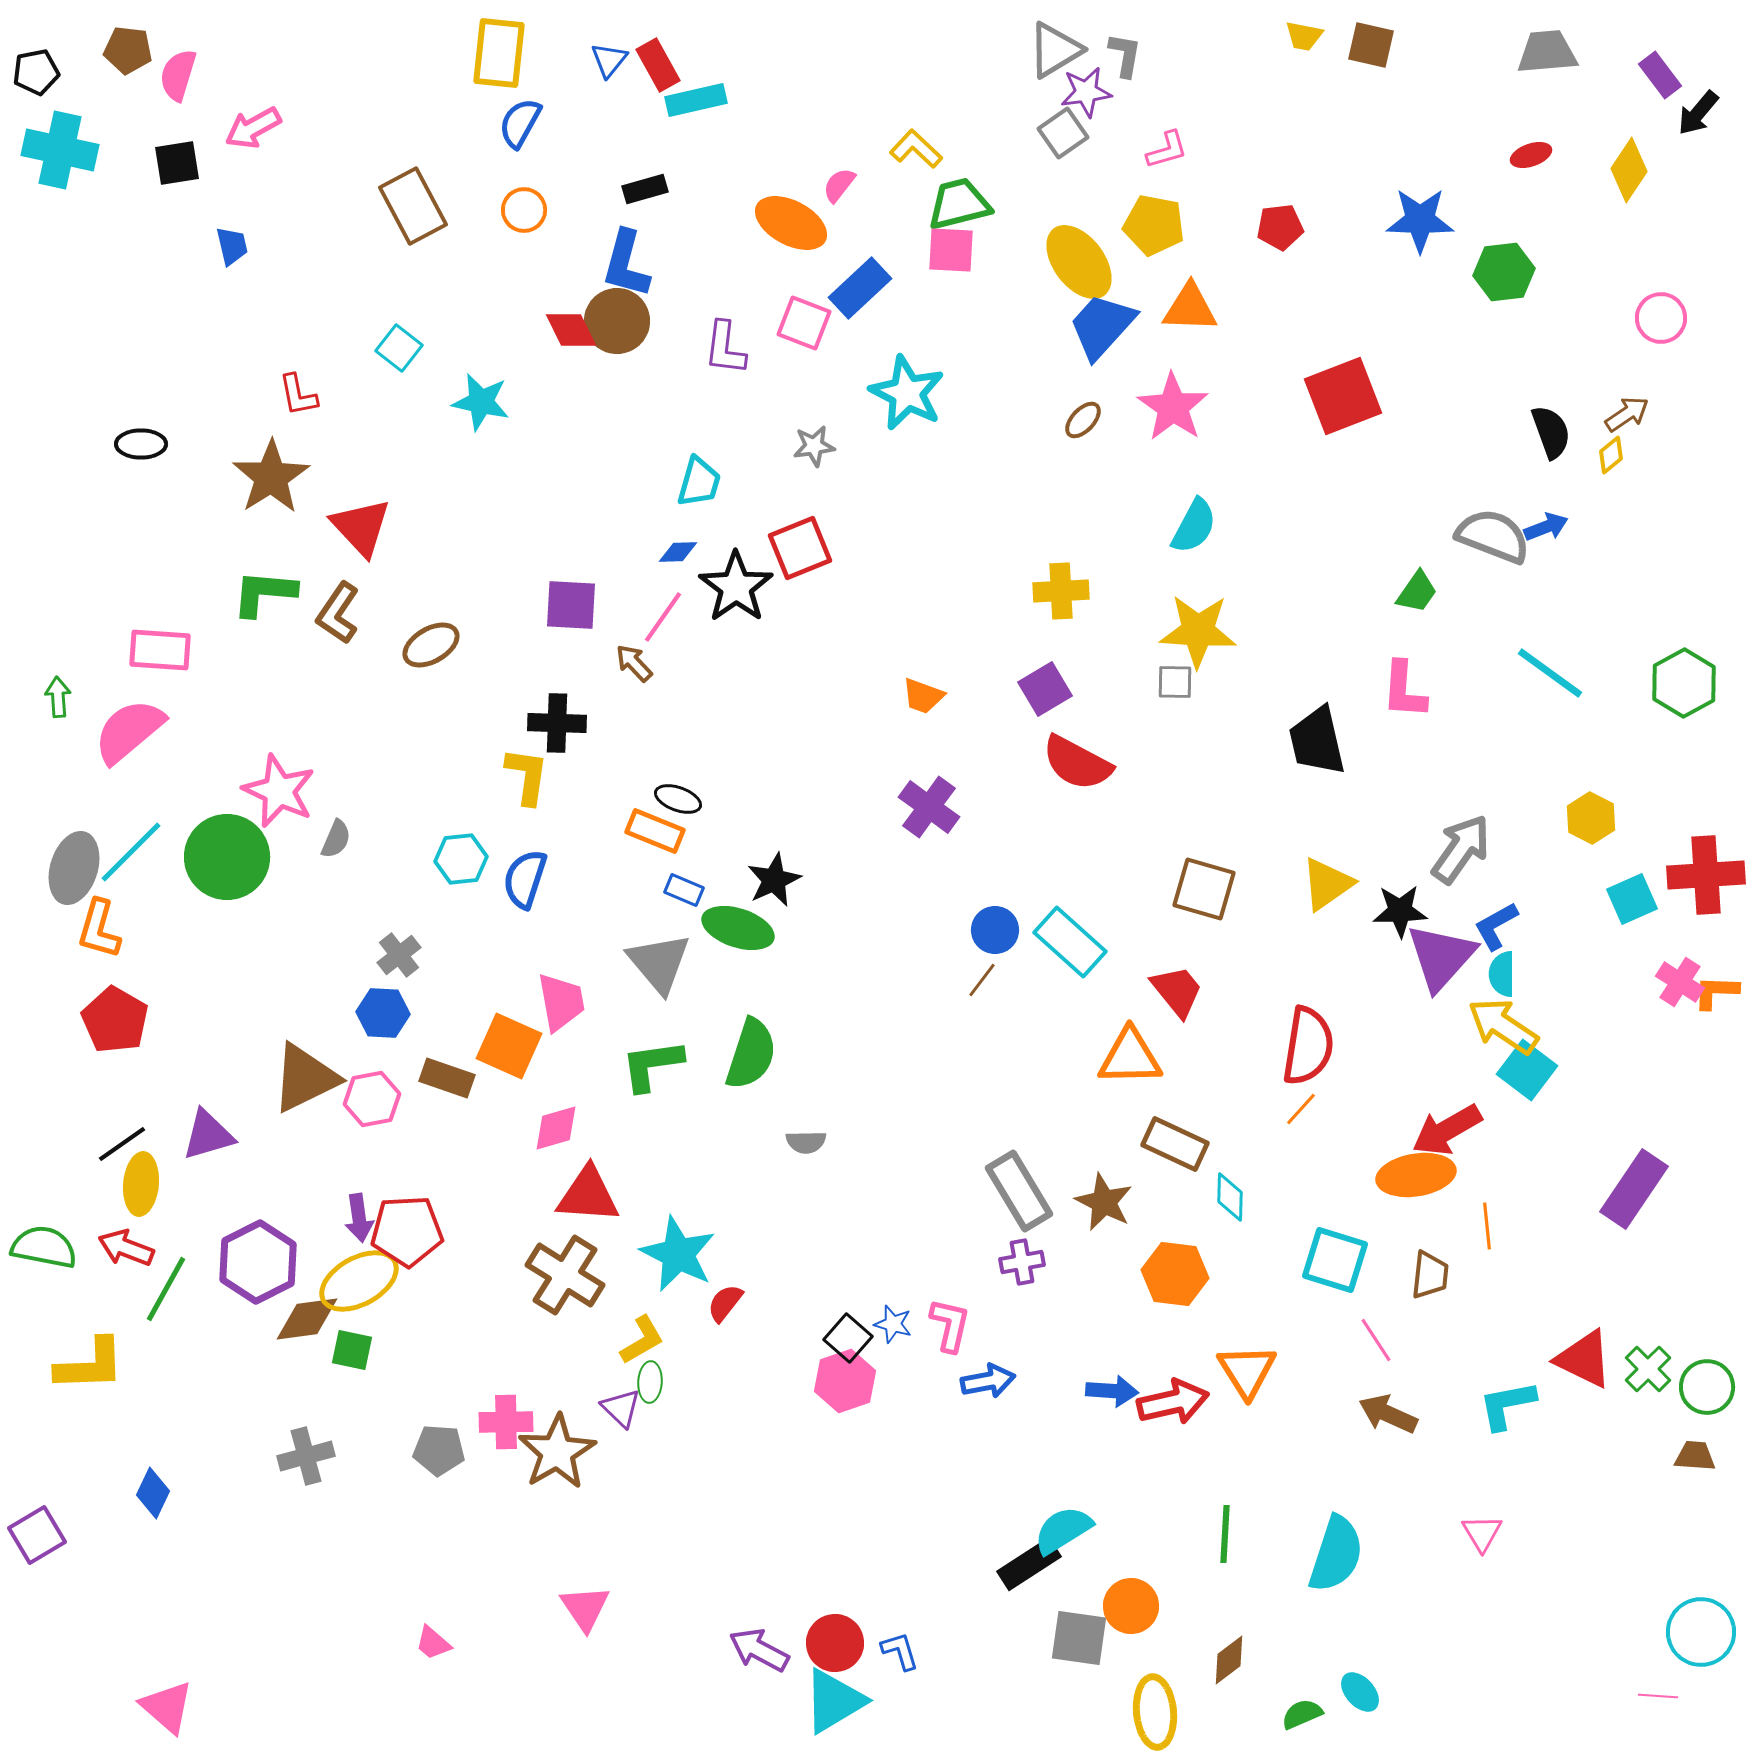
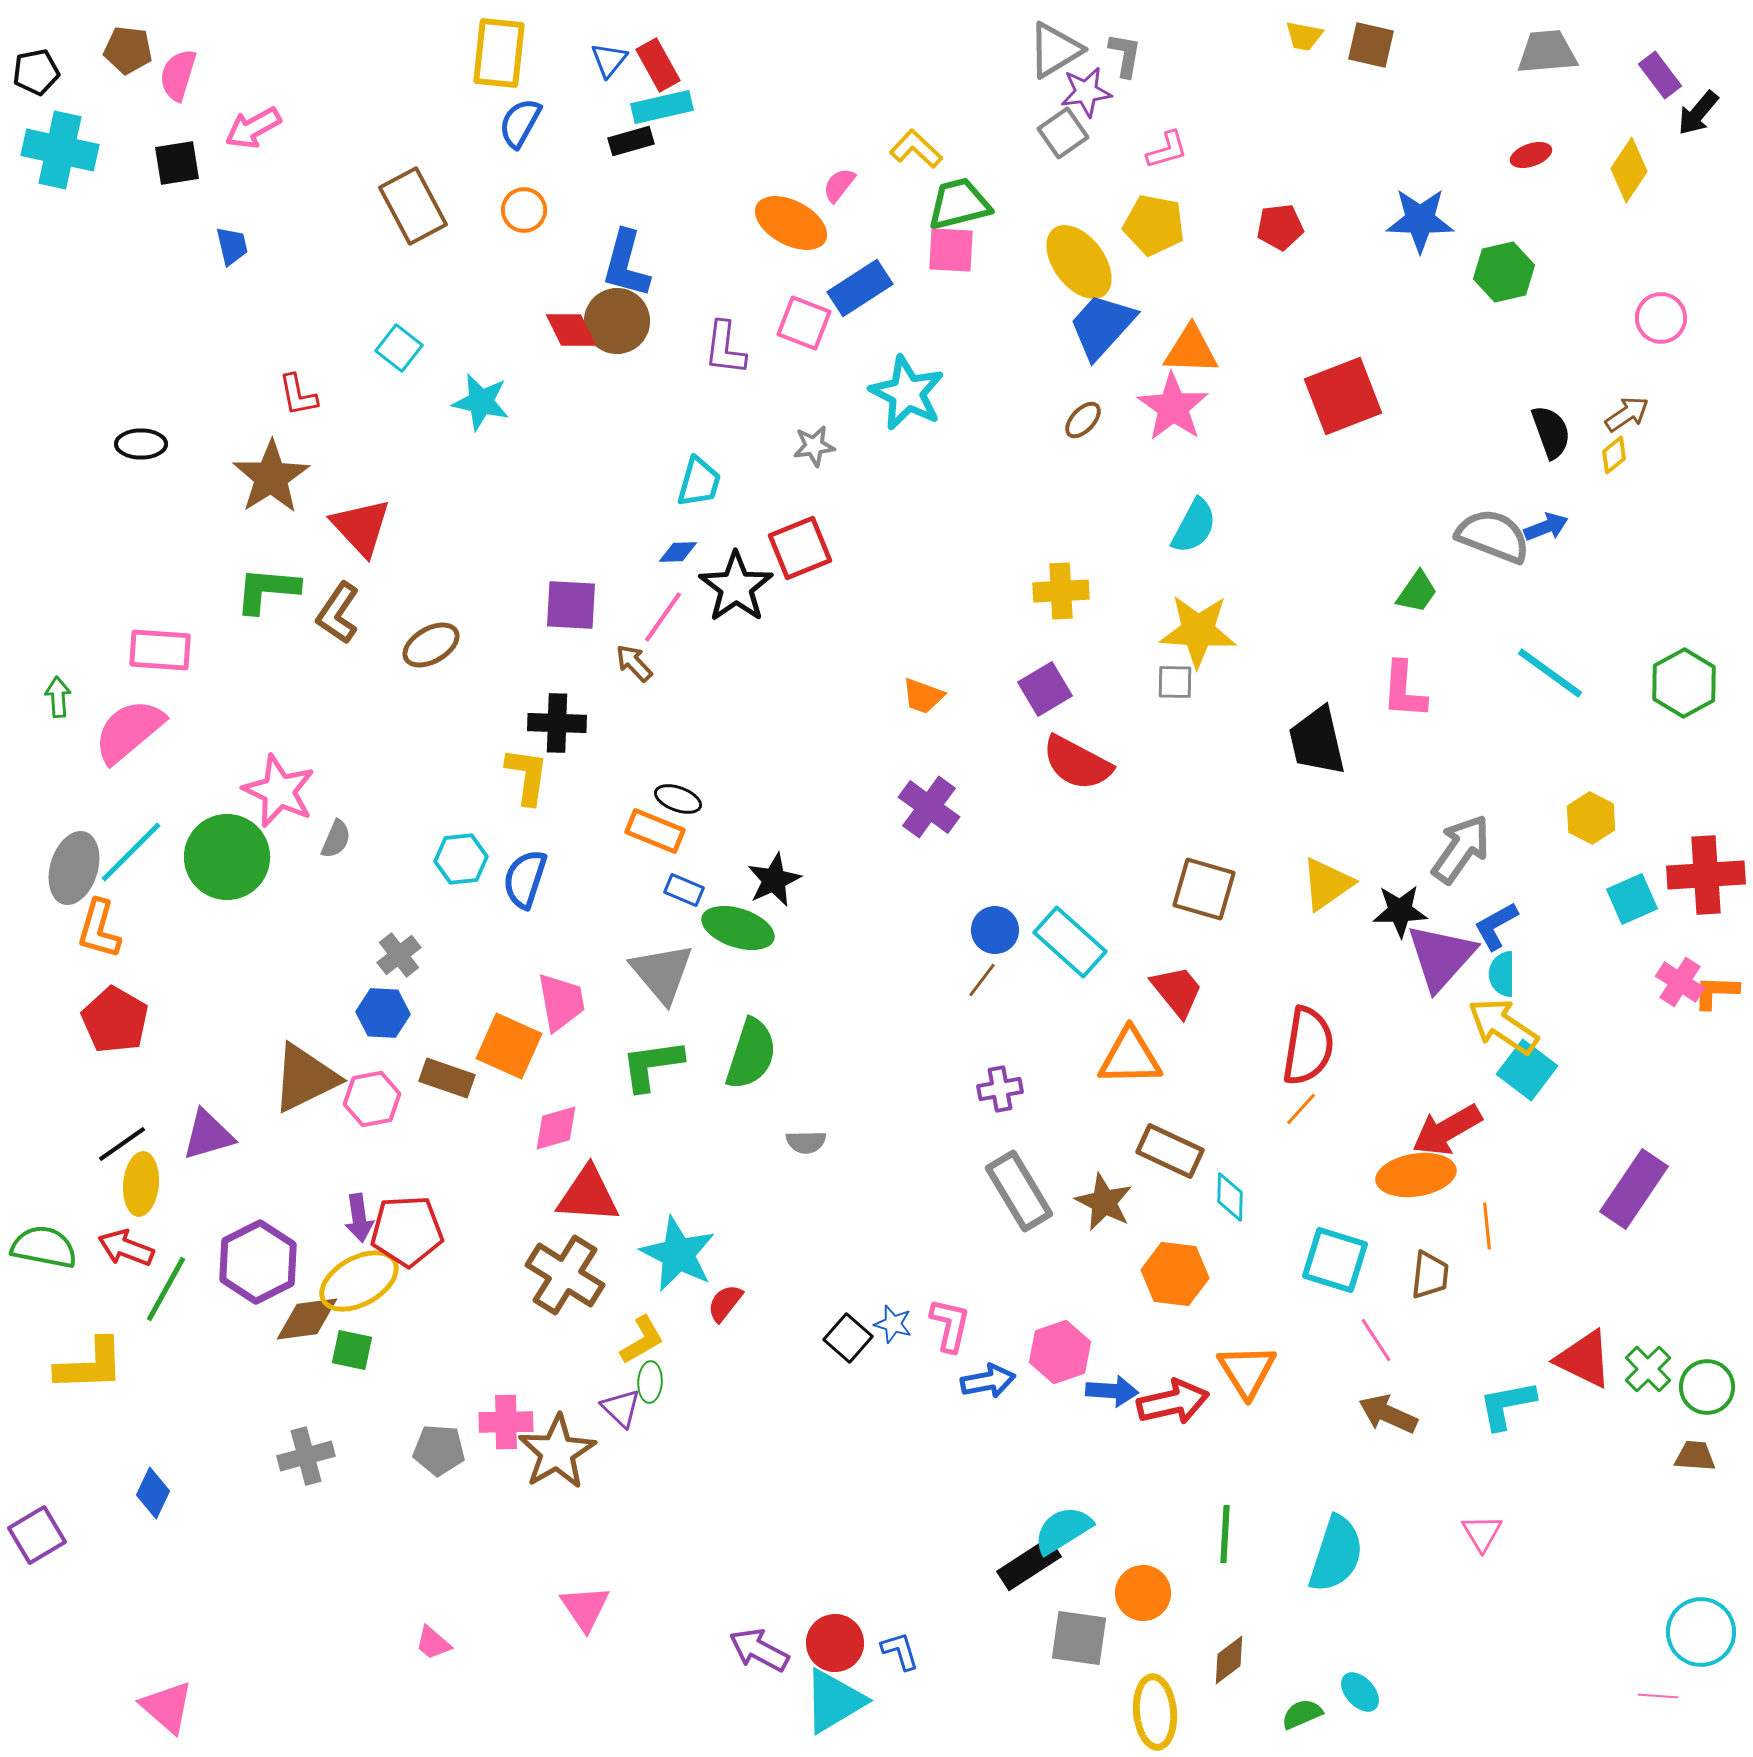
cyan rectangle at (696, 100): moved 34 px left, 7 px down
black rectangle at (645, 189): moved 14 px left, 48 px up
green hexagon at (1504, 272): rotated 6 degrees counterclockwise
blue rectangle at (860, 288): rotated 10 degrees clockwise
orange triangle at (1190, 308): moved 1 px right, 42 px down
yellow diamond at (1611, 455): moved 3 px right
green L-shape at (264, 593): moved 3 px right, 3 px up
gray triangle at (659, 963): moved 3 px right, 10 px down
brown rectangle at (1175, 1144): moved 5 px left, 7 px down
purple cross at (1022, 1262): moved 22 px left, 173 px up
pink hexagon at (845, 1381): moved 215 px right, 29 px up
orange circle at (1131, 1606): moved 12 px right, 13 px up
